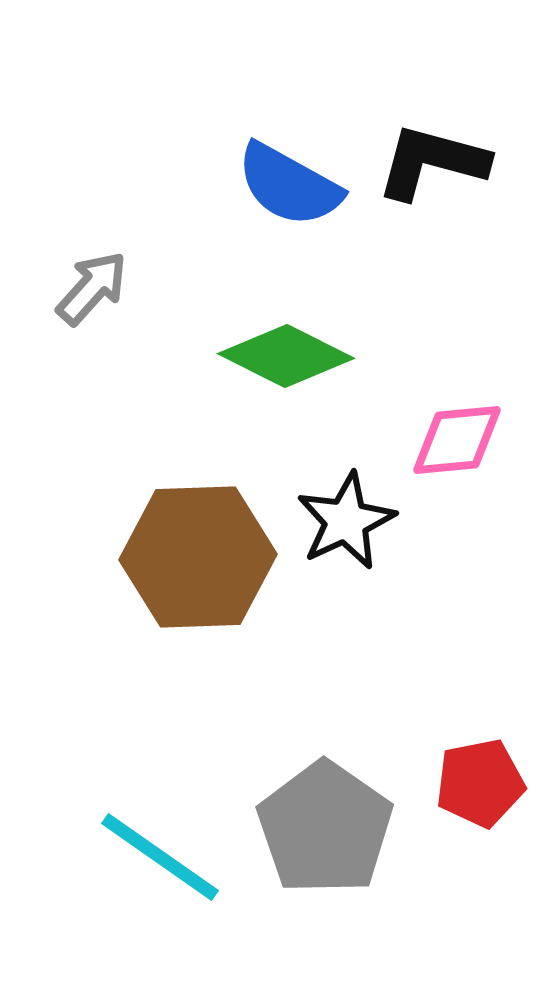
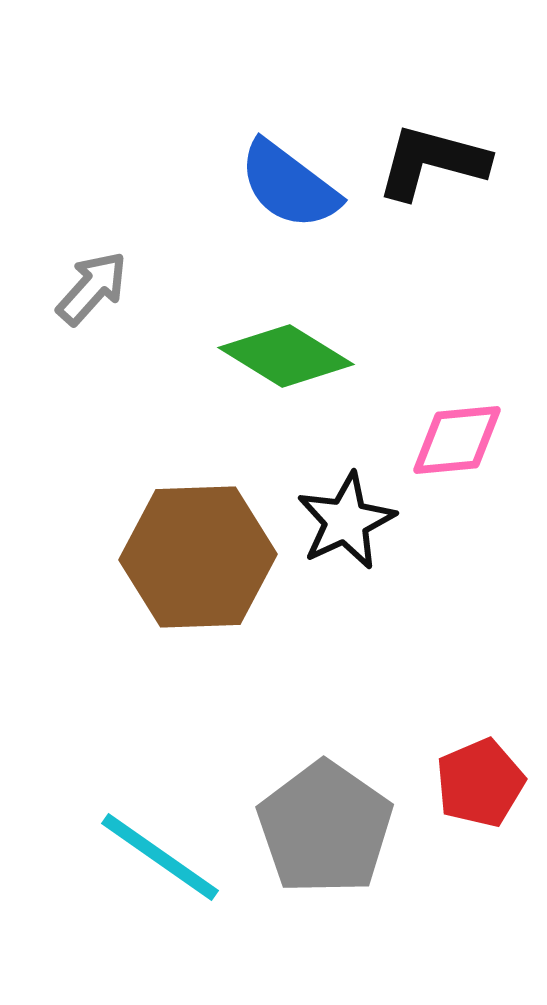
blue semicircle: rotated 8 degrees clockwise
green diamond: rotated 5 degrees clockwise
red pentagon: rotated 12 degrees counterclockwise
